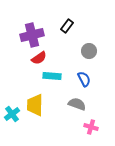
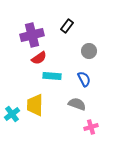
pink cross: rotated 32 degrees counterclockwise
